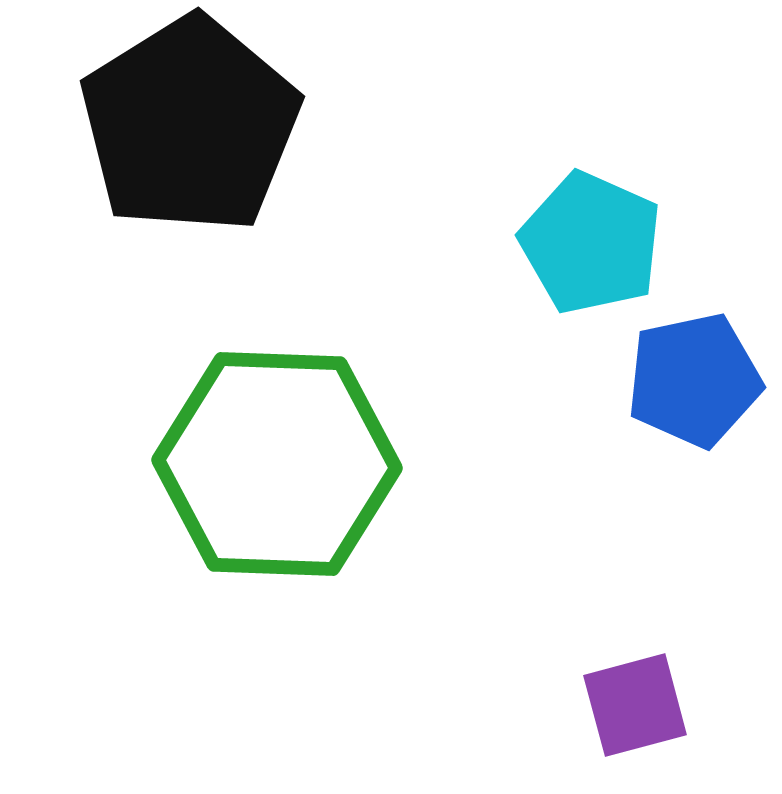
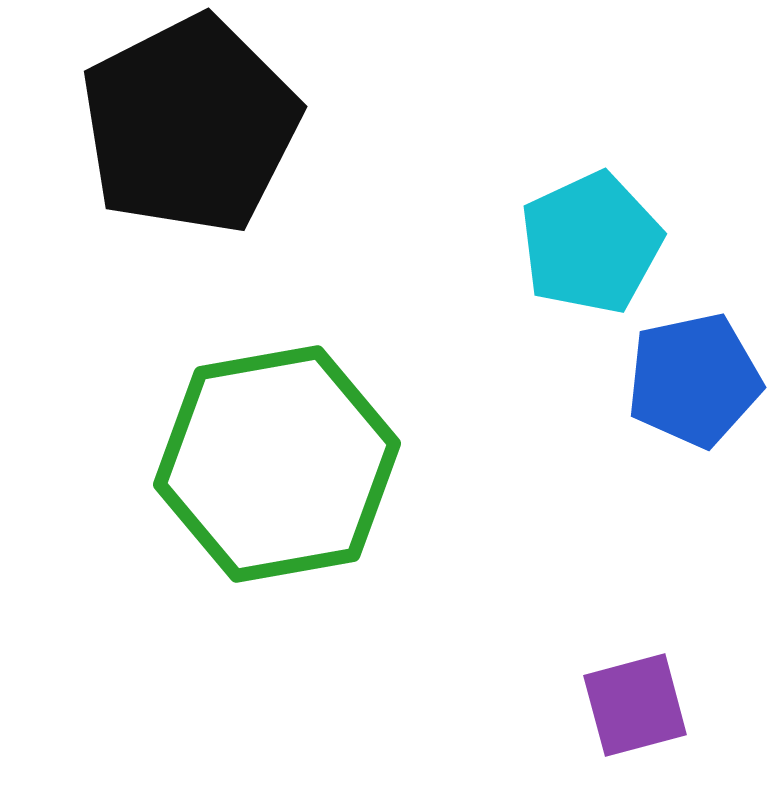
black pentagon: rotated 5 degrees clockwise
cyan pentagon: rotated 23 degrees clockwise
green hexagon: rotated 12 degrees counterclockwise
